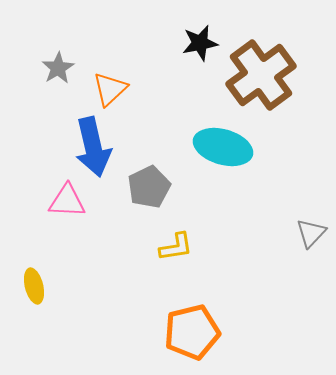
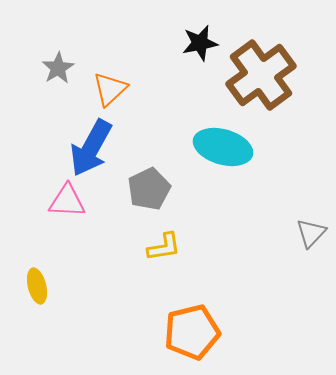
blue arrow: moved 2 px left, 1 px down; rotated 42 degrees clockwise
gray pentagon: moved 2 px down
yellow L-shape: moved 12 px left
yellow ellipse: moved 3 px right
